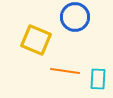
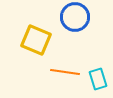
orange line: moved 1 px down
cyan rectangle: rotated 20 degrees counterclockwise
